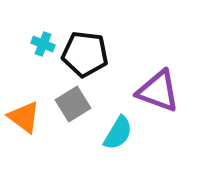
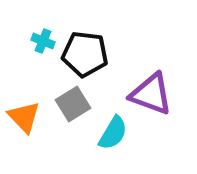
cyan cross: moved 3 px up
purple triangle: moved 7 px left, 3 px down
orange triangle: rotated 9 degrees clockwise
cyan semicircle: moved 5 px left
